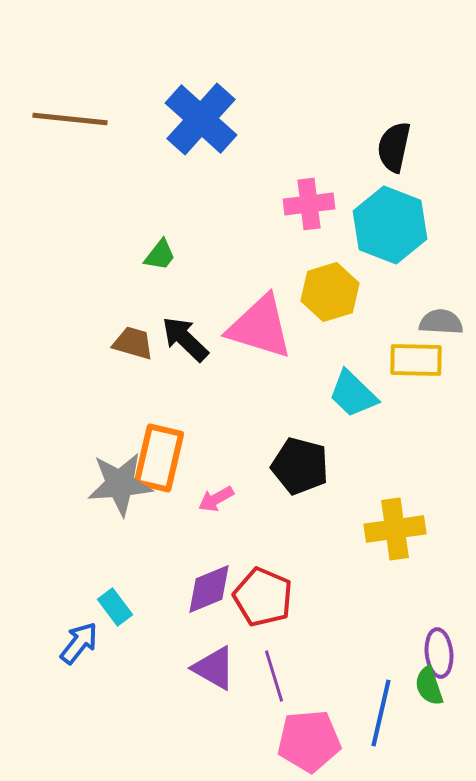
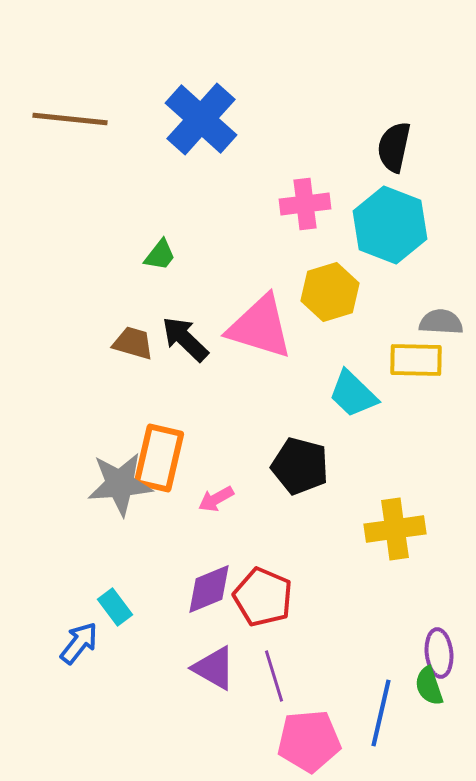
pink cross: moved 4 px left
